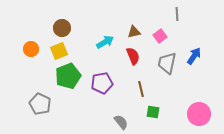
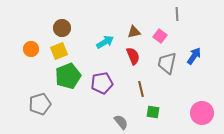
pink square: rotated 16 degrees counterclockwise
gray pentagon: rotated 30 degrees clockwise
pink circle: moved 3 px right, 1 px up
